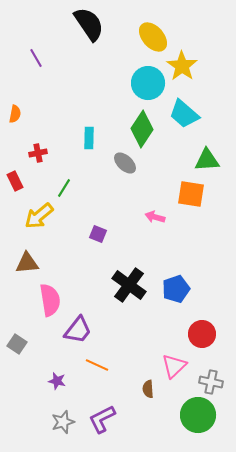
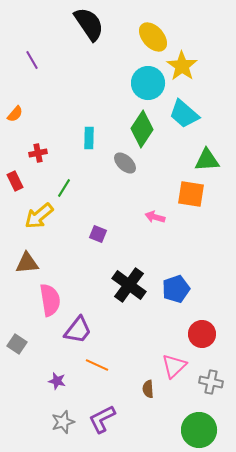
purple line: moved 4 px left, 2 px down
orange semicircle: rotated 30 degrees clockwise
green circle: moved 1 px right, 15 px down
